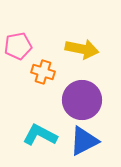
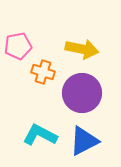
purple circle: moved 7 px up
